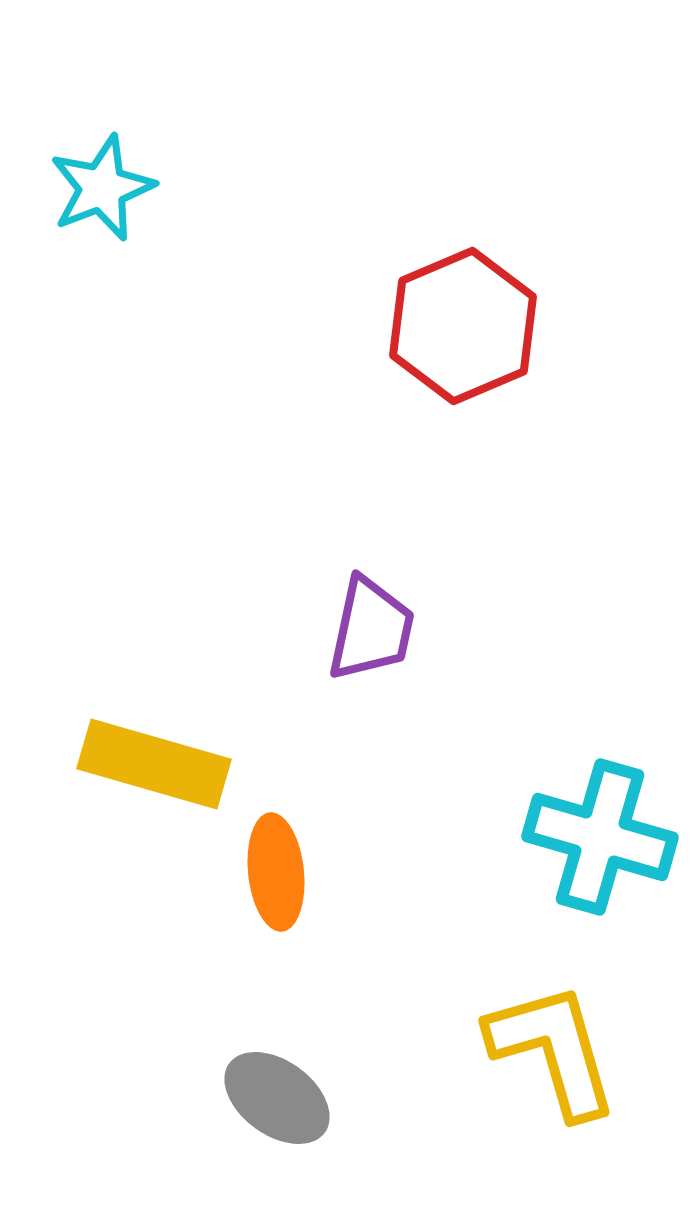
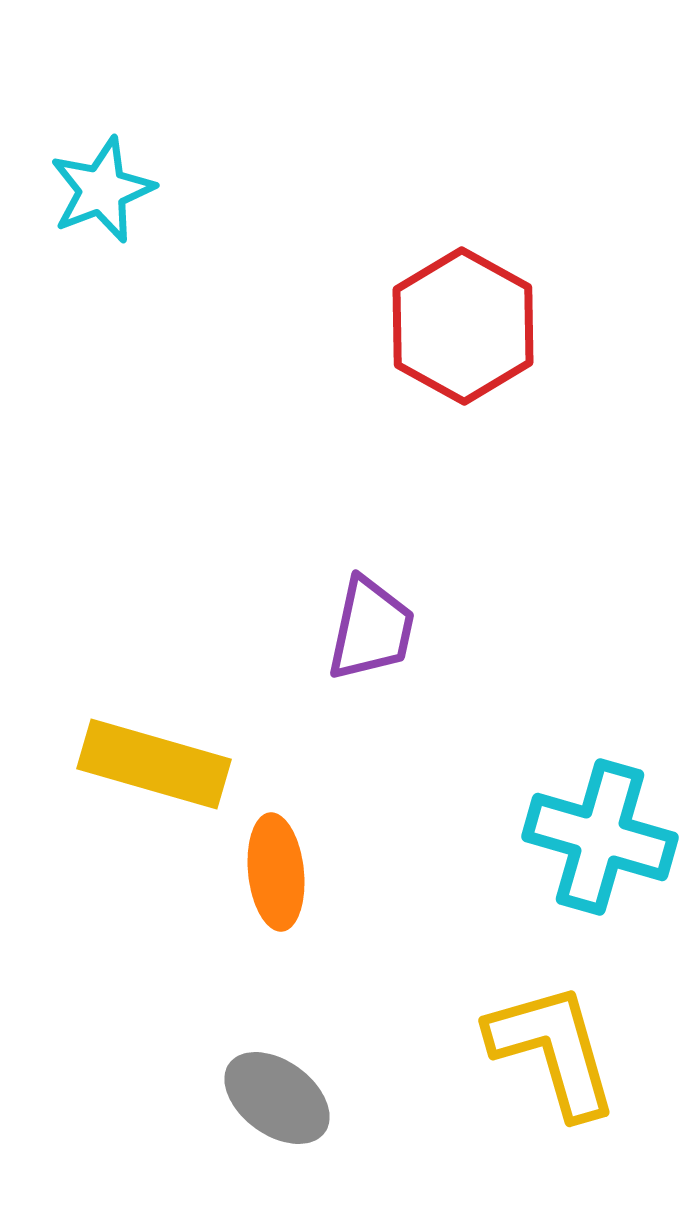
cyan star: moved 2 px down
red hexagon: rotated 8 degrees counterclockwise
